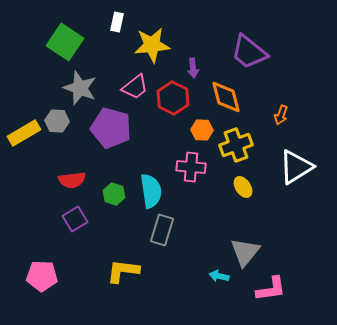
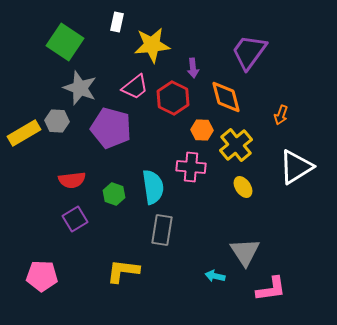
purple trapezoid: rotated 87 degrees clockwise
yellow cross: rotated 20 degrees counterclockwise
cyan semicircle: moved 2 px right, 4 px up
gray rectangle: rotated 8 degrees counterclockwise
gray triangle: rotated 12 degrees counterclockwise
cyan arrow: moved 4 px left
